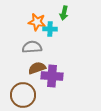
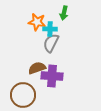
gray semicircle: moved 19 px right, 4 px up; rotated 60 degrees counterclockwise
